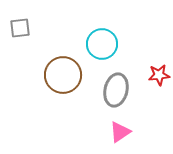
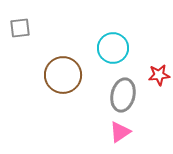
cyan circle: moved 11 px right, 4 px down
gray ellipse: moved 7 px right, 5 px down
